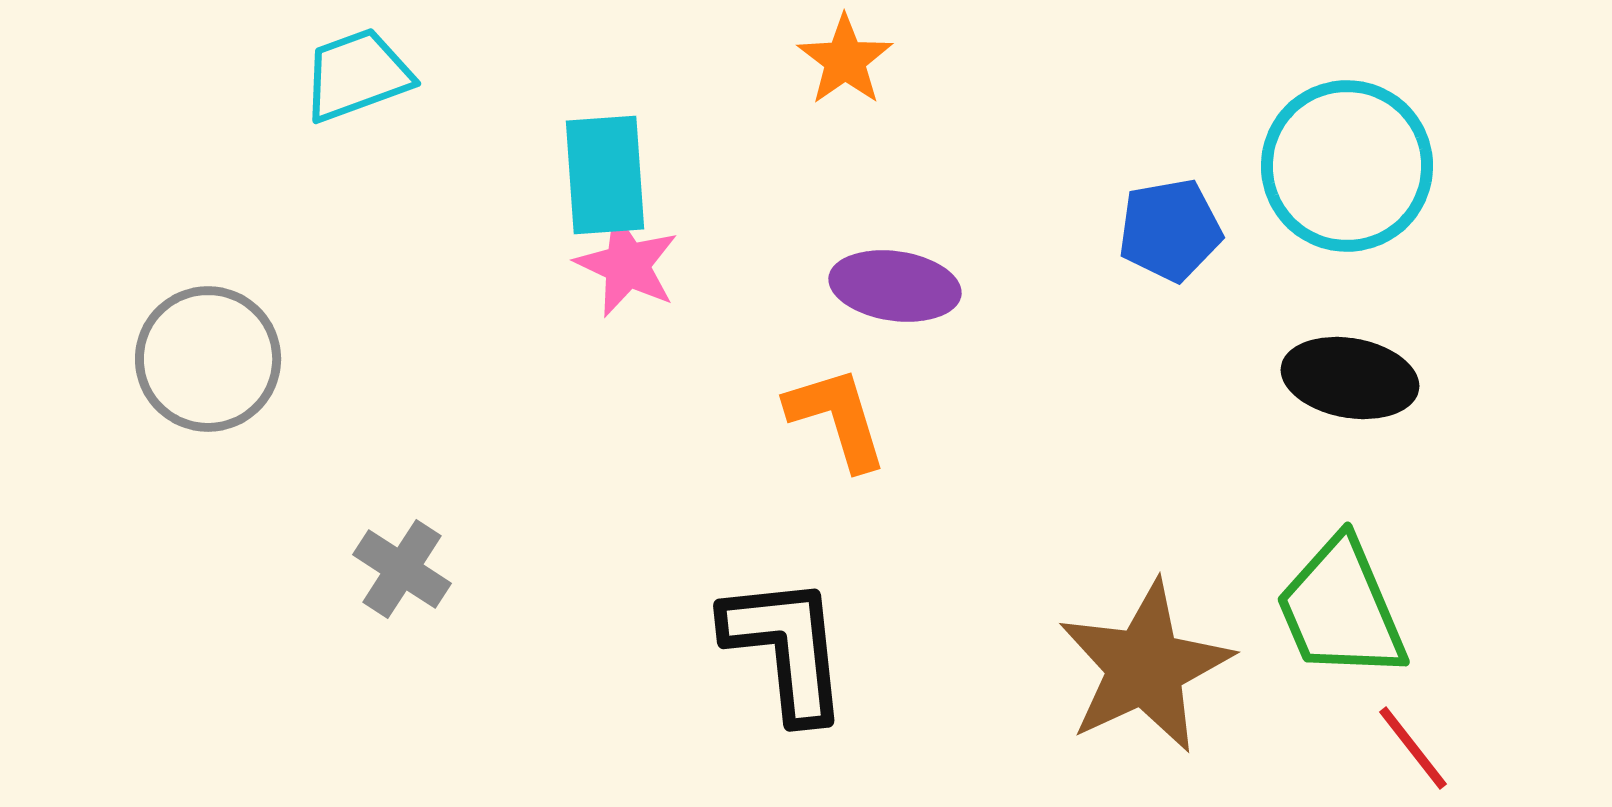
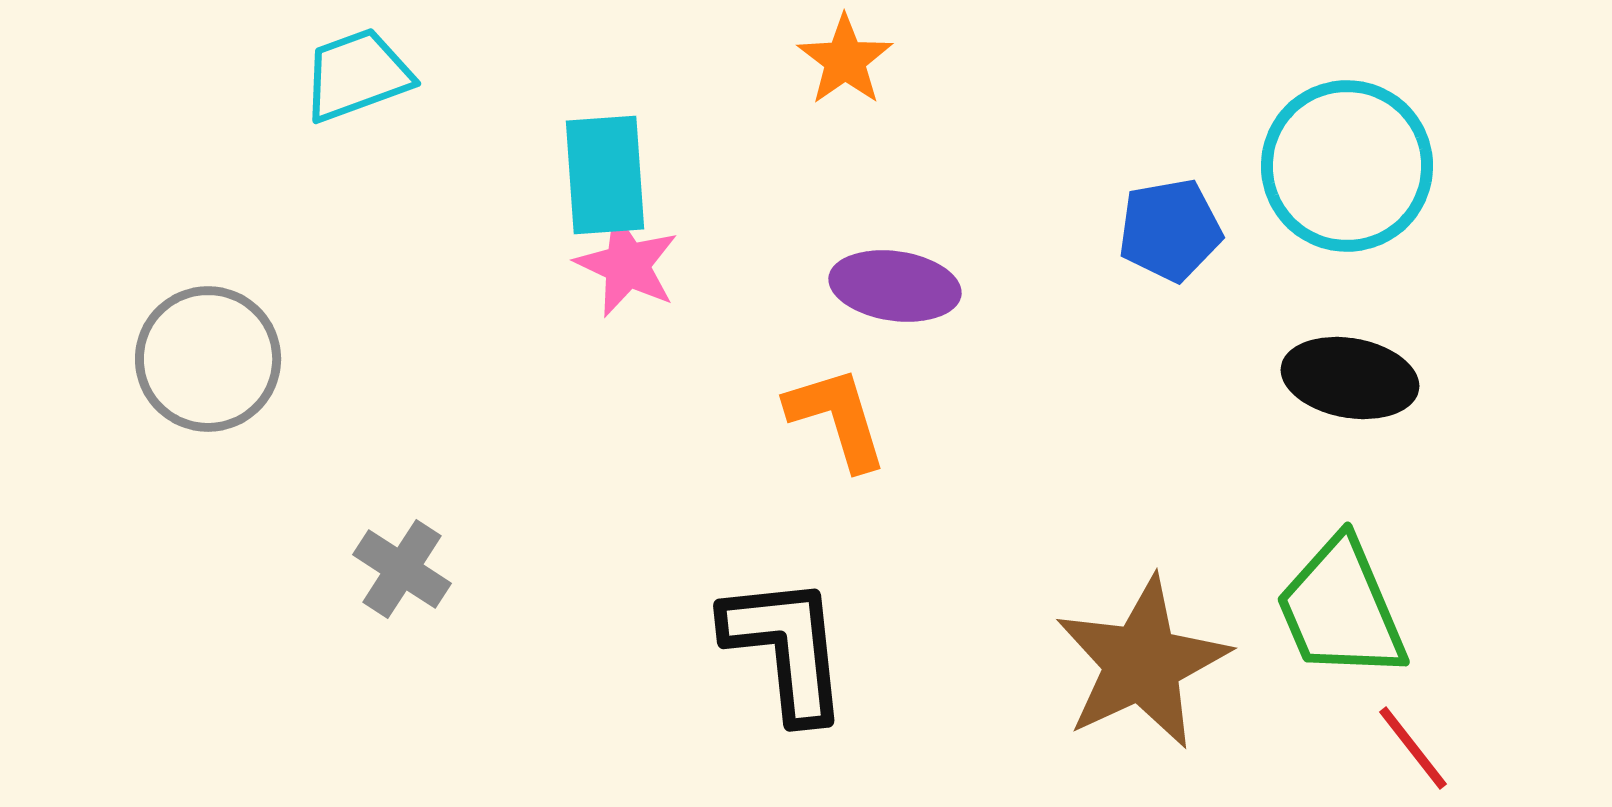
brown star: moved 3 px left, 4 px up
